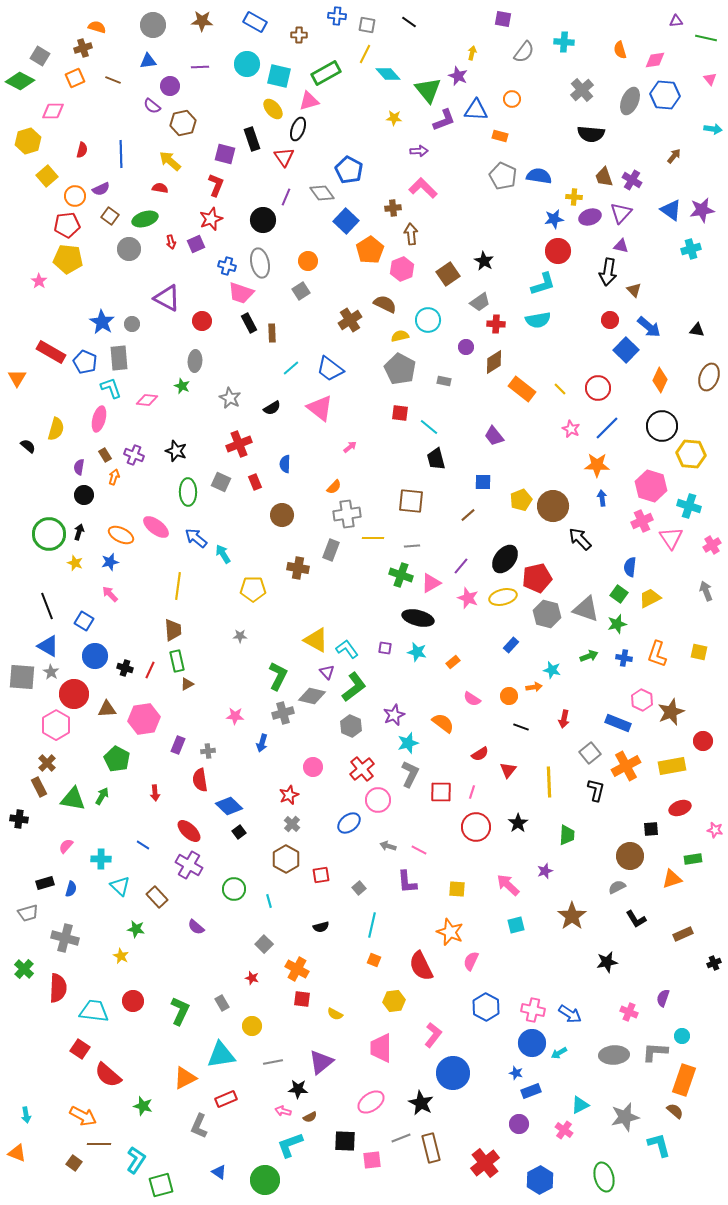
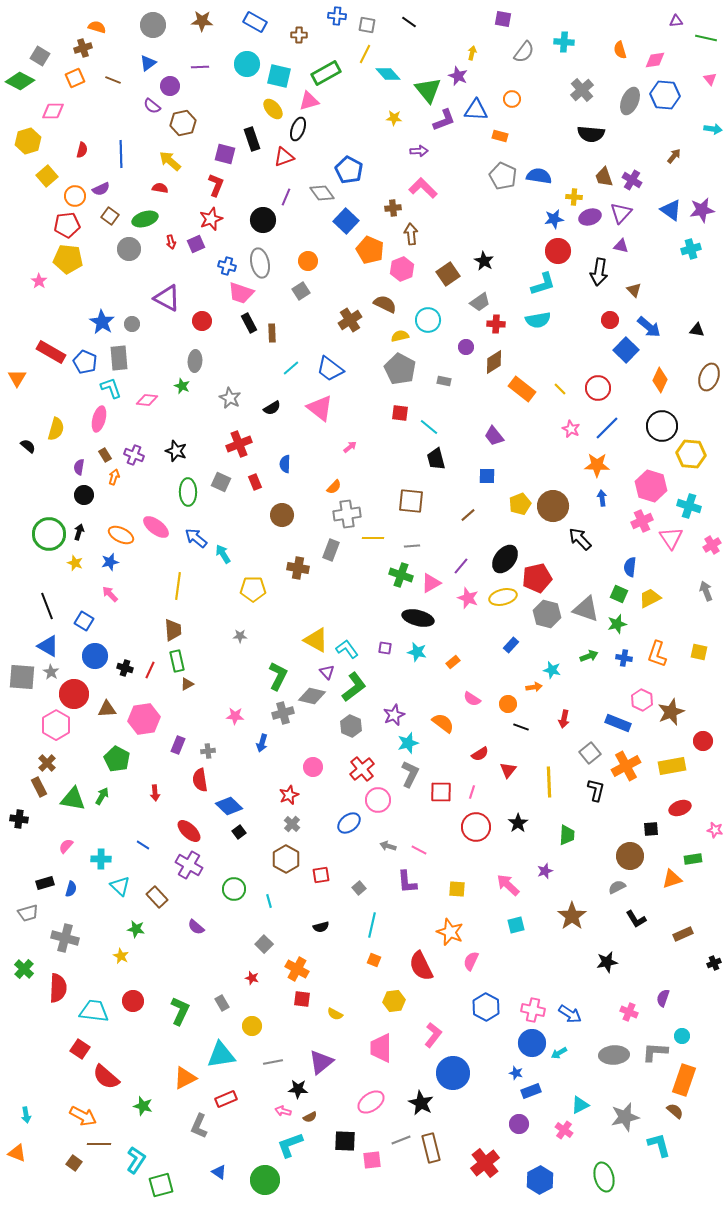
blue triangle at (148, 61): moved 2 px down; rotated 30 degrees counterclockwise
red triangle at (284, 157): rotated 45 degrees clockwise
orange pentagon at (370, 250): rotated 16 degrees counterclockwise
black arrow at (608, 272): moved 9 px left
blue square at (483, 482): moved 4 px right, 6 px up
yellow pentagon at (521, 500): moved 1 px left, 4 px down
green square at (619, 594): rotated 12 degrees counterclockwise
orange circle at (509, 696): moved 1 px left, 8 px down
red semicircle at (108, 1075): moved 2 px left, 2 px down
gray line at (401, 1138): moved 2 px down
